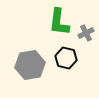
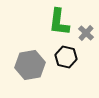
gray cross: rotated 21 degrees counterclockwise
black hexagon: moved 1 px up
